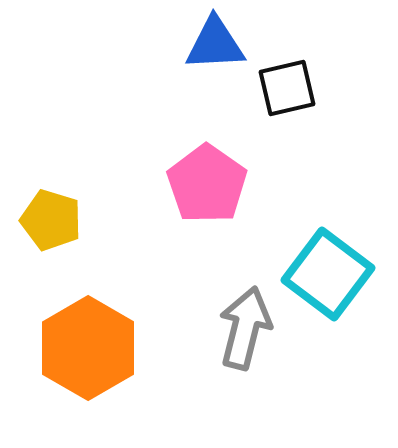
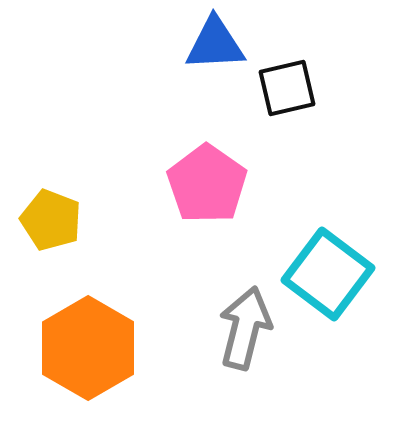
yellow pentagon: rotated 4 degrees clockwise
